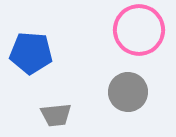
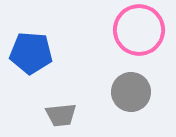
gray circle: moved 3 px right
gray trapezoid: moved 5 px right
